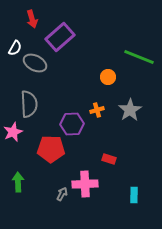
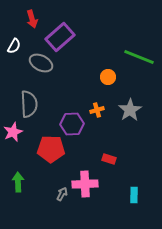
white semicircle: moved 1 px left, 2 px up
gray ellipse: moved 6 px right
